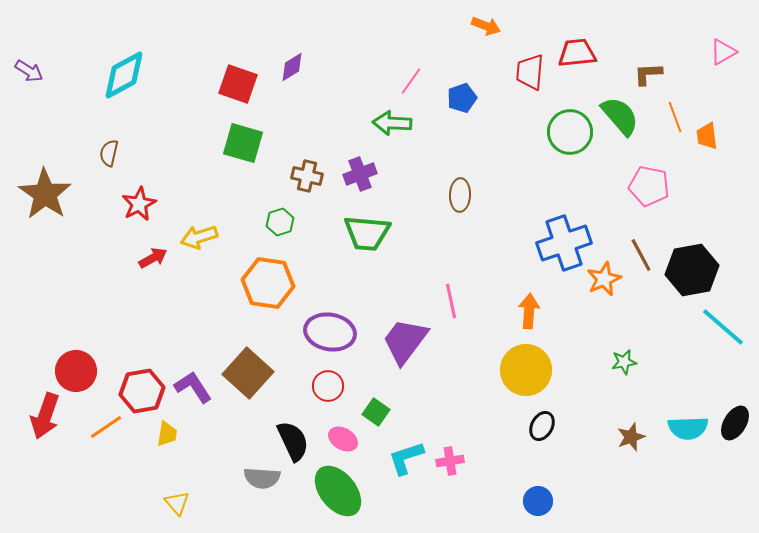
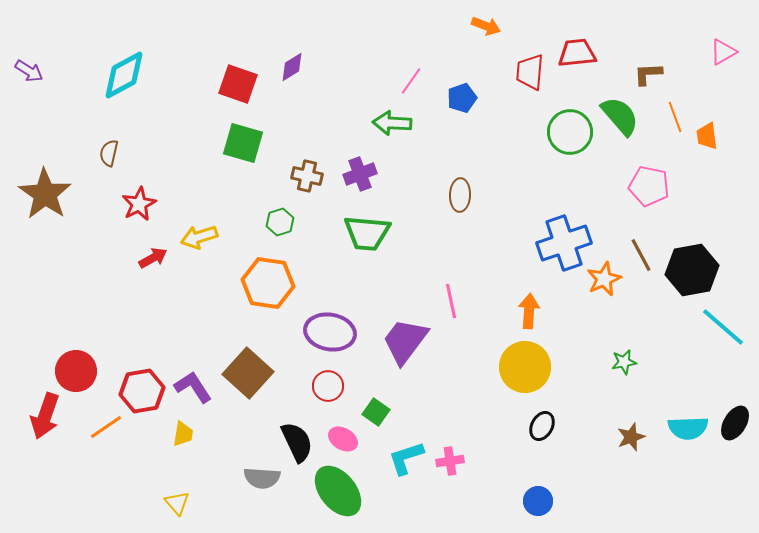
yellow circle at (526, 370): moved 1 px left, 3 px up
yellow trapezoid at (167, 434): moved 16 px right
black semicircle at (293, 441): moved 4 px right, 1 px down
